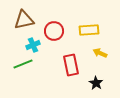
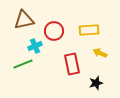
cyan cross: moved 2 px right, 1 px down
red rectangle: moved 1 px right, 1 px up
black star: rotated 24 degrees clockwise
